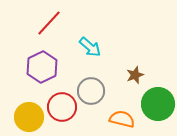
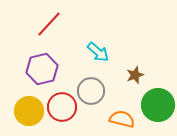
red line: moved 1 px down
cyan arrow: moved 8 px right, 5 px down
purple hexagon: moved 2 px down; rotated 12 degrees clockwise
green circle: moved 1 px down
yellow circle: moved 6 px up
